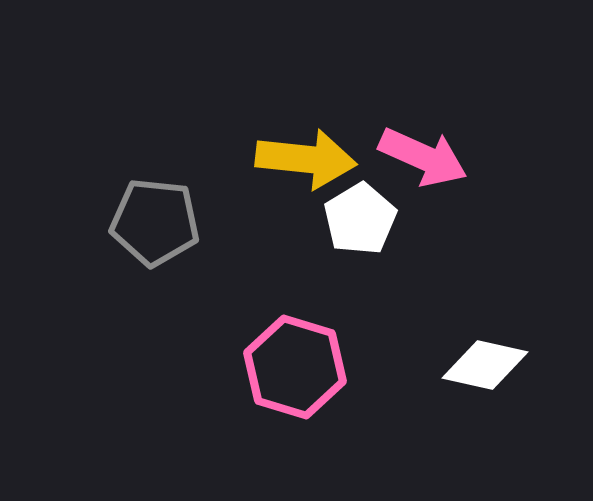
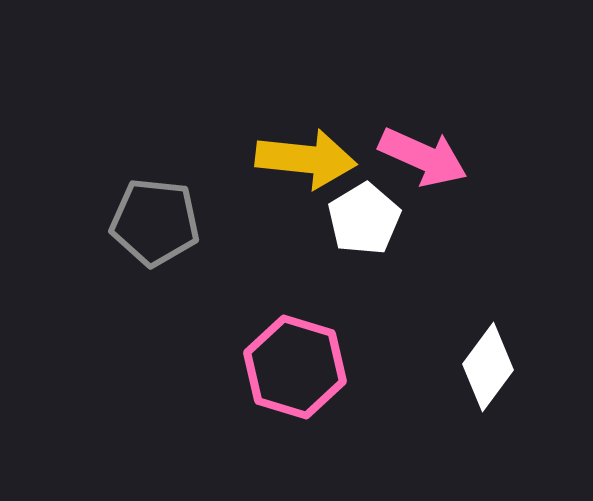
white pentagon: moved 4 px right
white diamond: moved 3 px right, 2 px down; rotated 66 degrees counterclockwise
